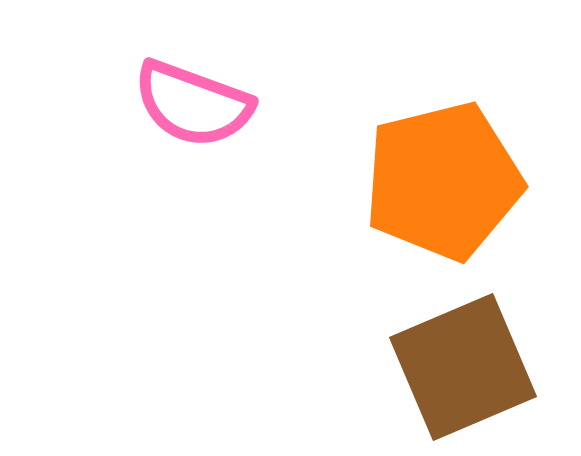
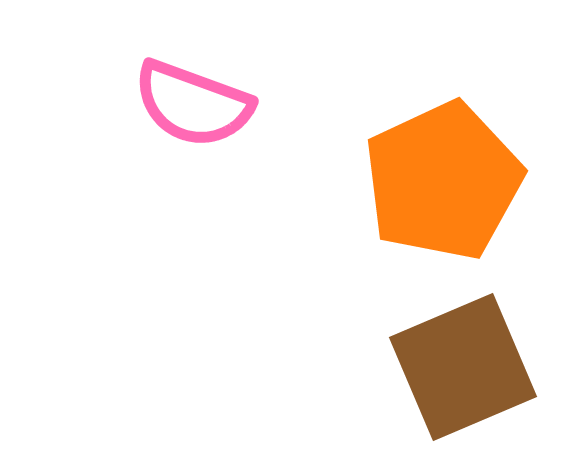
orange pentagon: rotated 11 degrees counterclockwise
